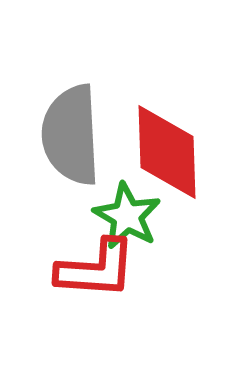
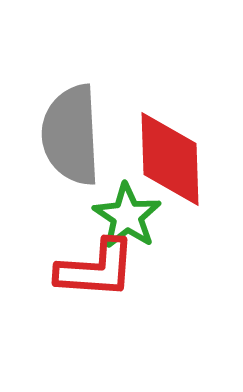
red diamond: moved 3 px right, 7 px down
green star: rotated 4 degrees clockwise
